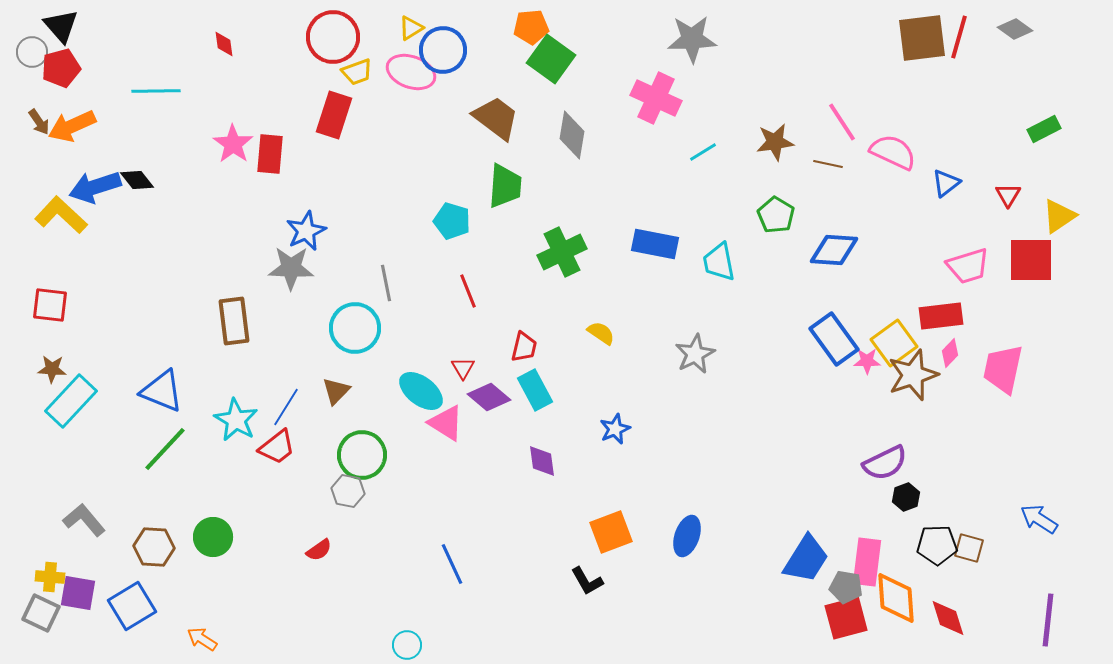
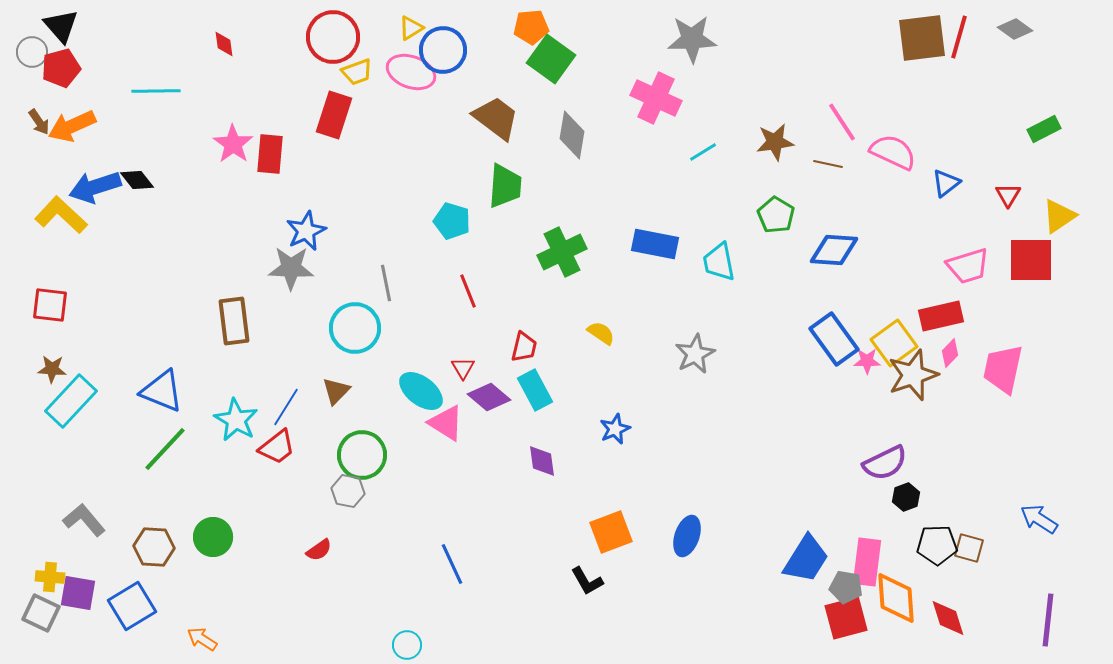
red rectangle at (941, 316): rotated 6 degrees counterclockwise
